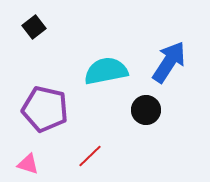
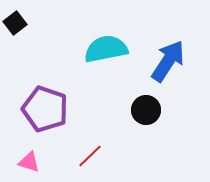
black square: moved 19 px left, 4 px up
blue arrow: moved 1 px left, 1 px up
cyan semicircle: moved 22 px up
purple pentagon: rotated 6 degrees clockwise
pink triangle: moved 1 px right, 2 px up
